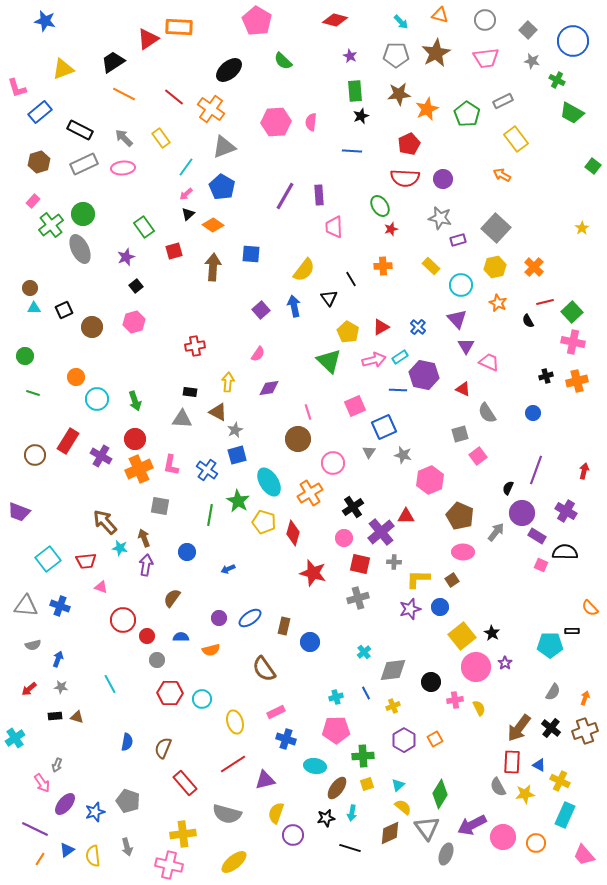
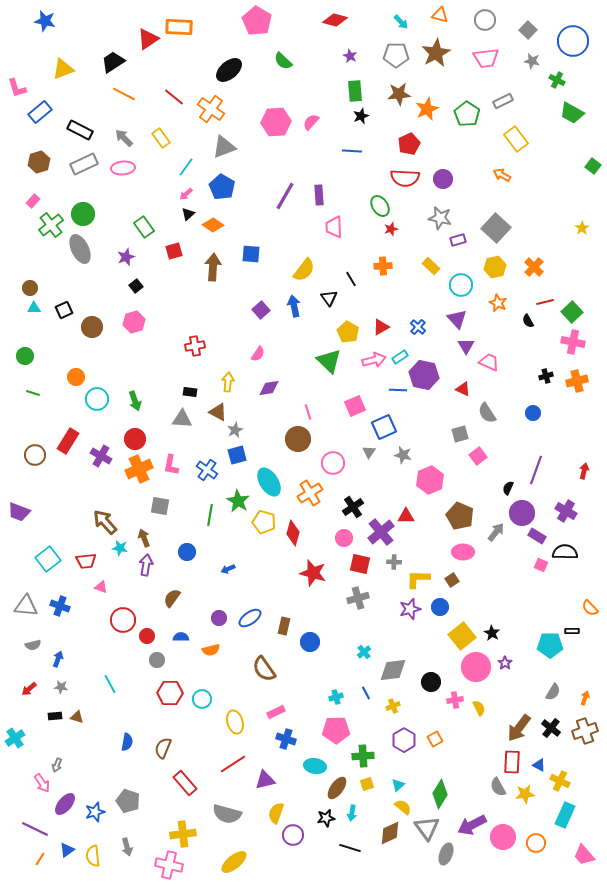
pink semicircle at (311, 122): rotated 36 degrees clockwise
